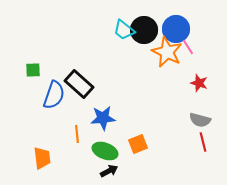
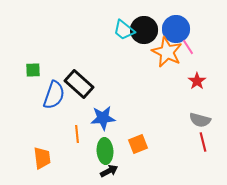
red star: moved 2 px left, 2 px up; rotated 18 degrees clockwise
green ellipse: rotated 65 degrees clockwise
